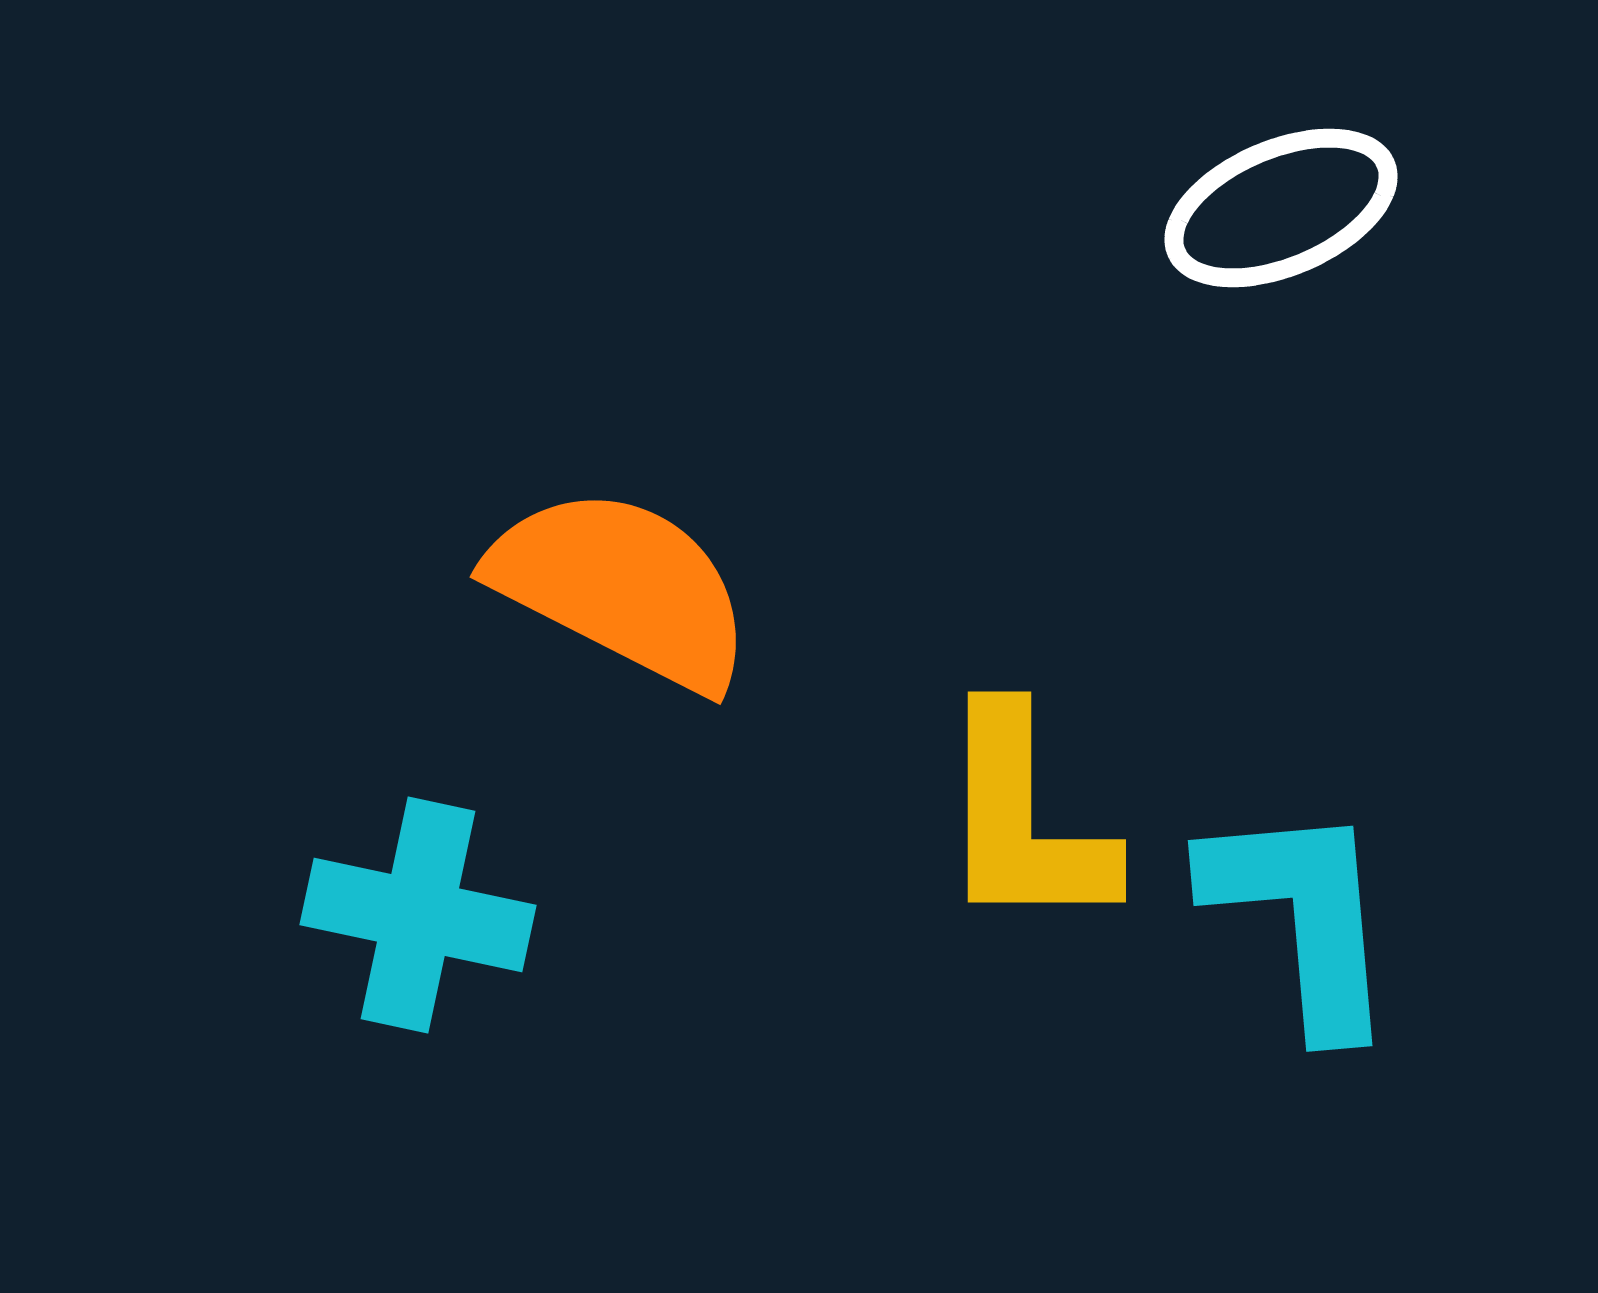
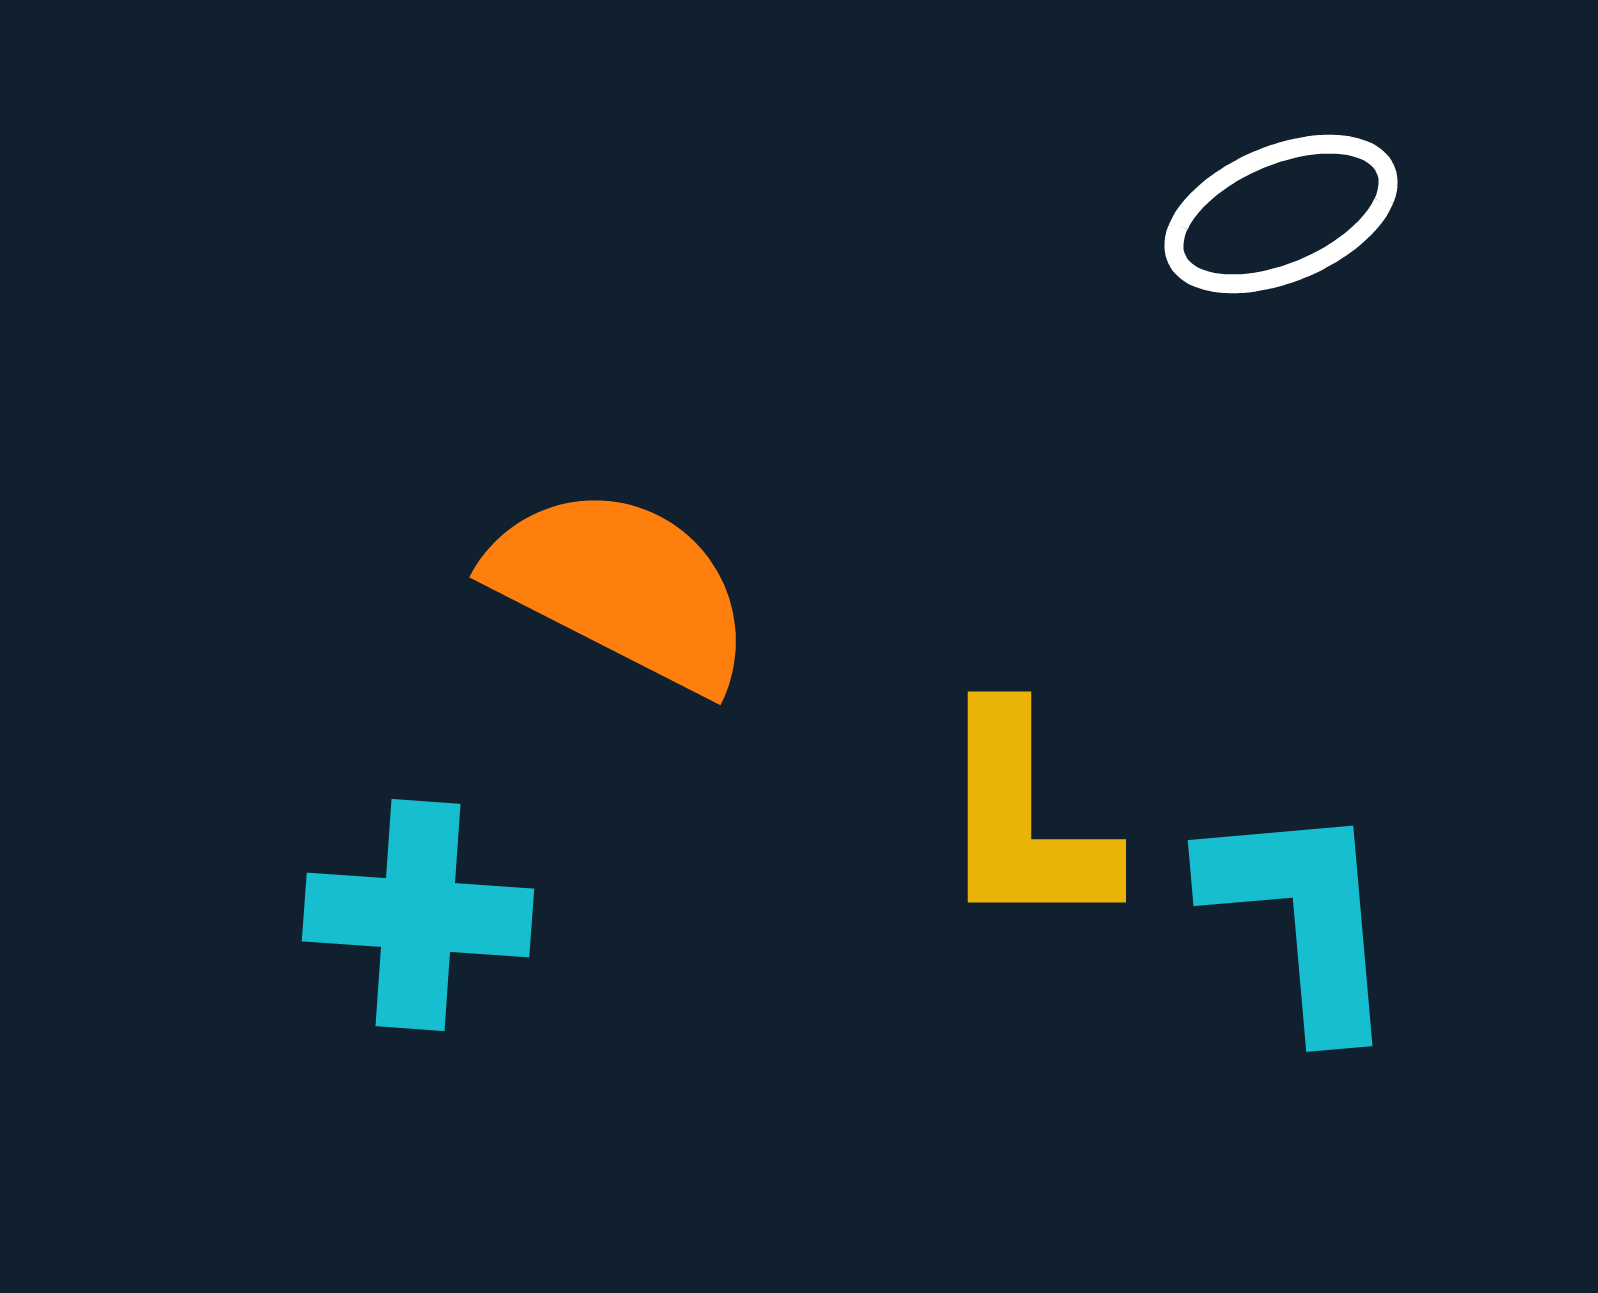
white ellipse: moved 6 px down
cyan cross: rotated 8 degrees counterclockwise
